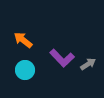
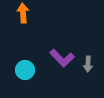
orange arrow: moved 27 px up; rotated 48 degrees clockwise
gray arrow: rotated 126 degrees clockwise
